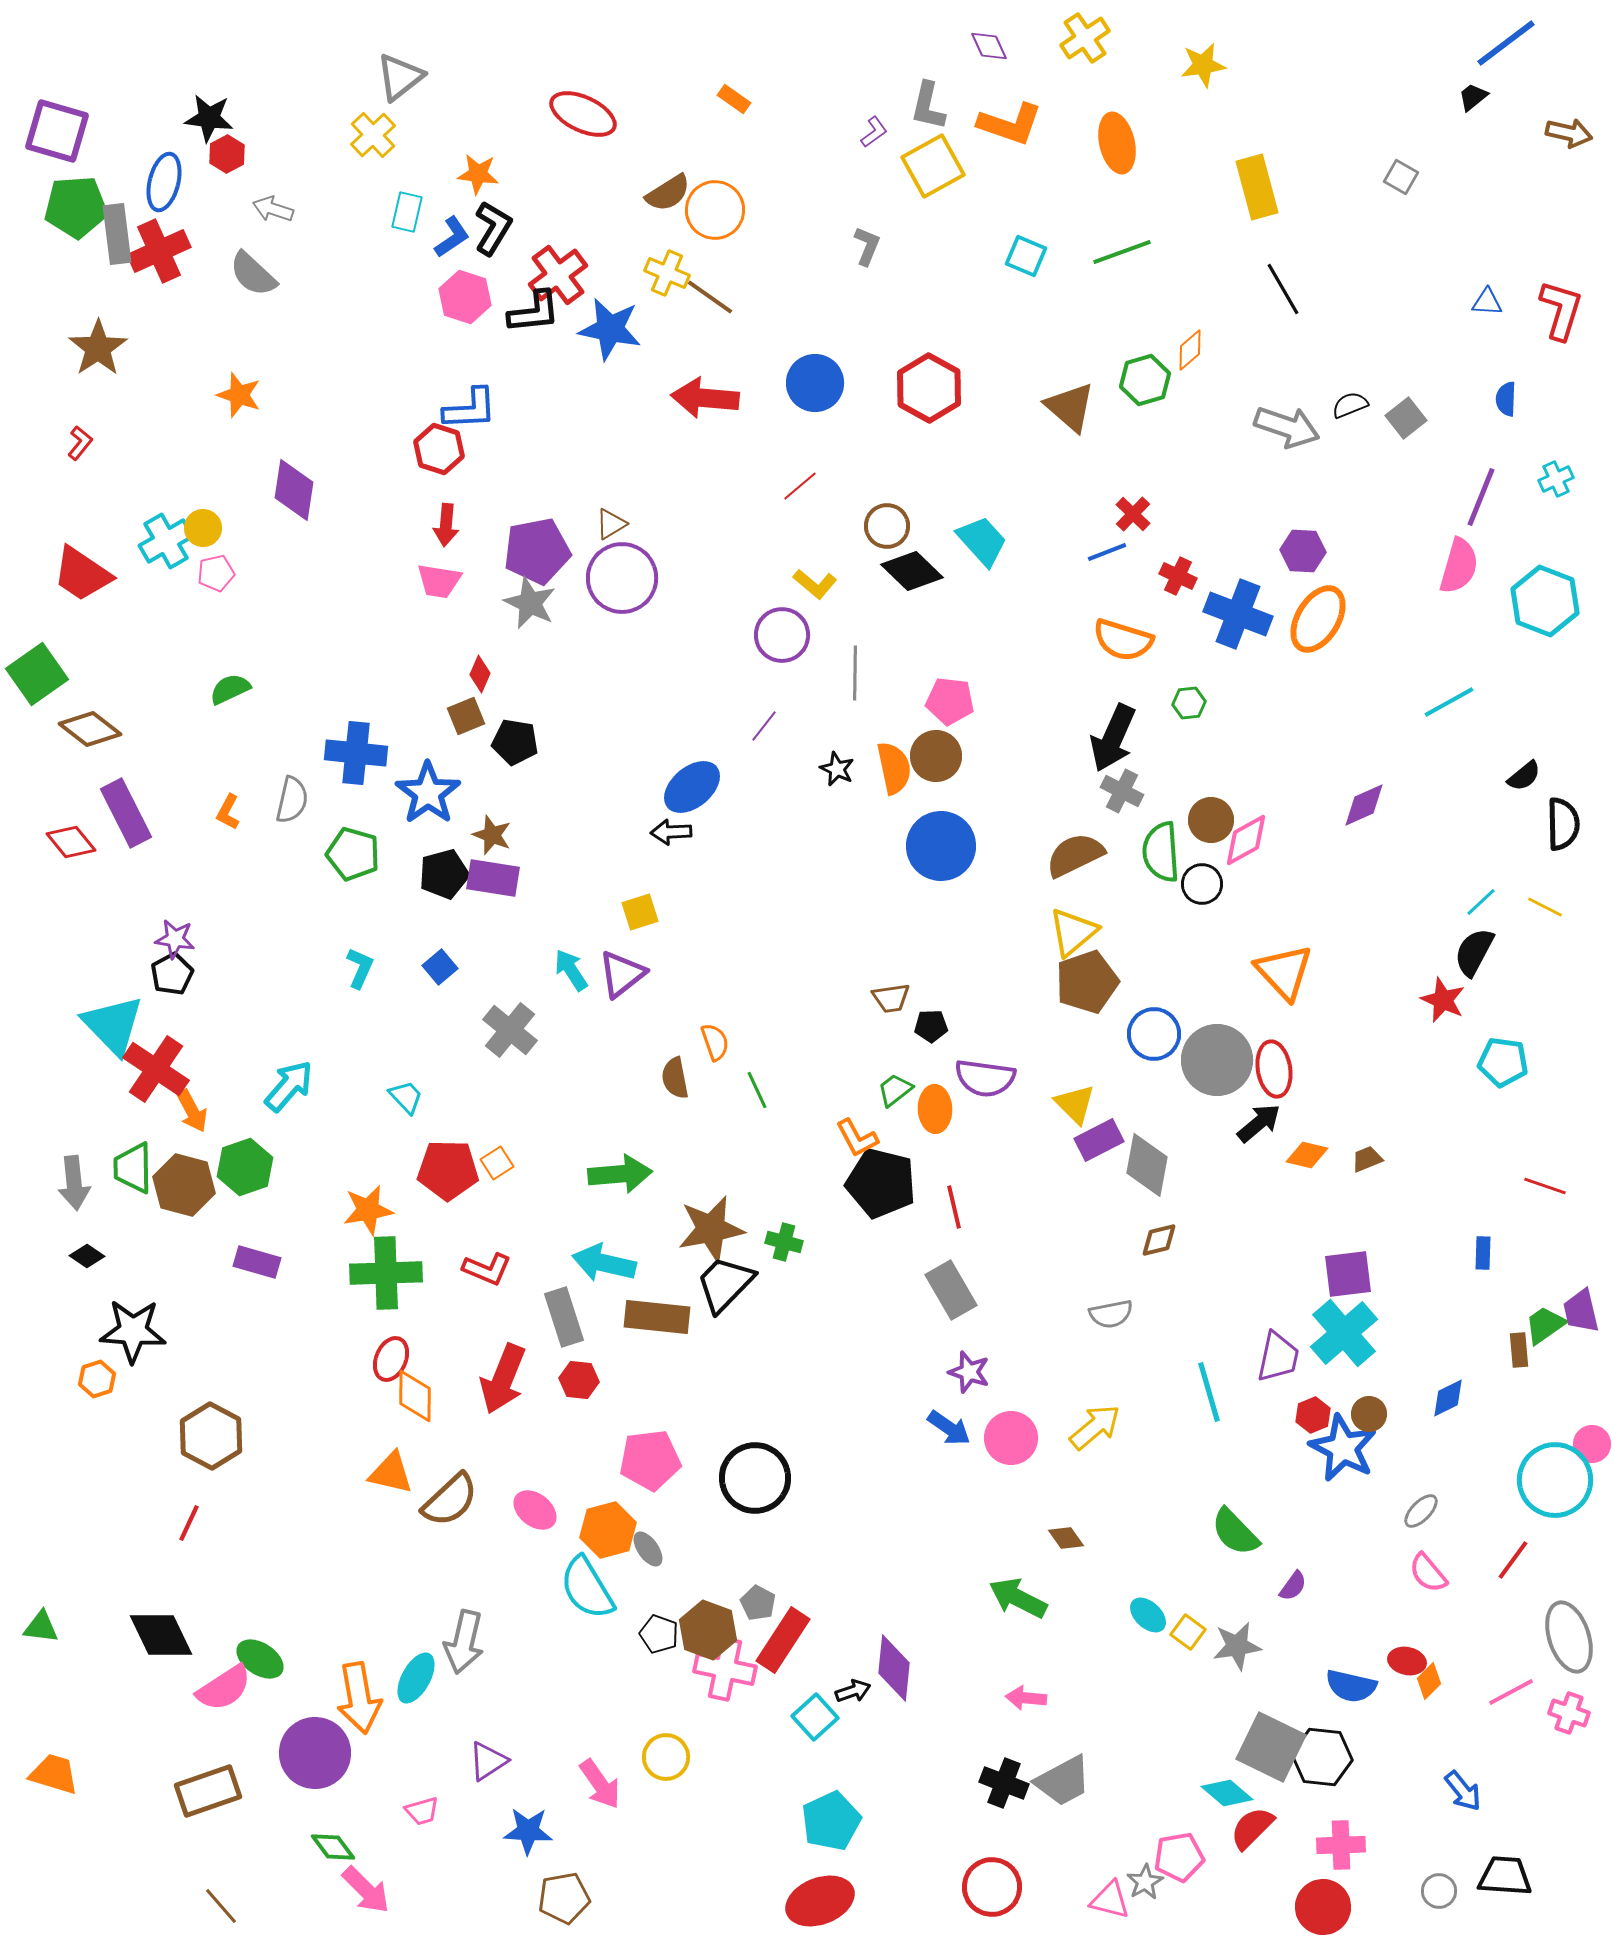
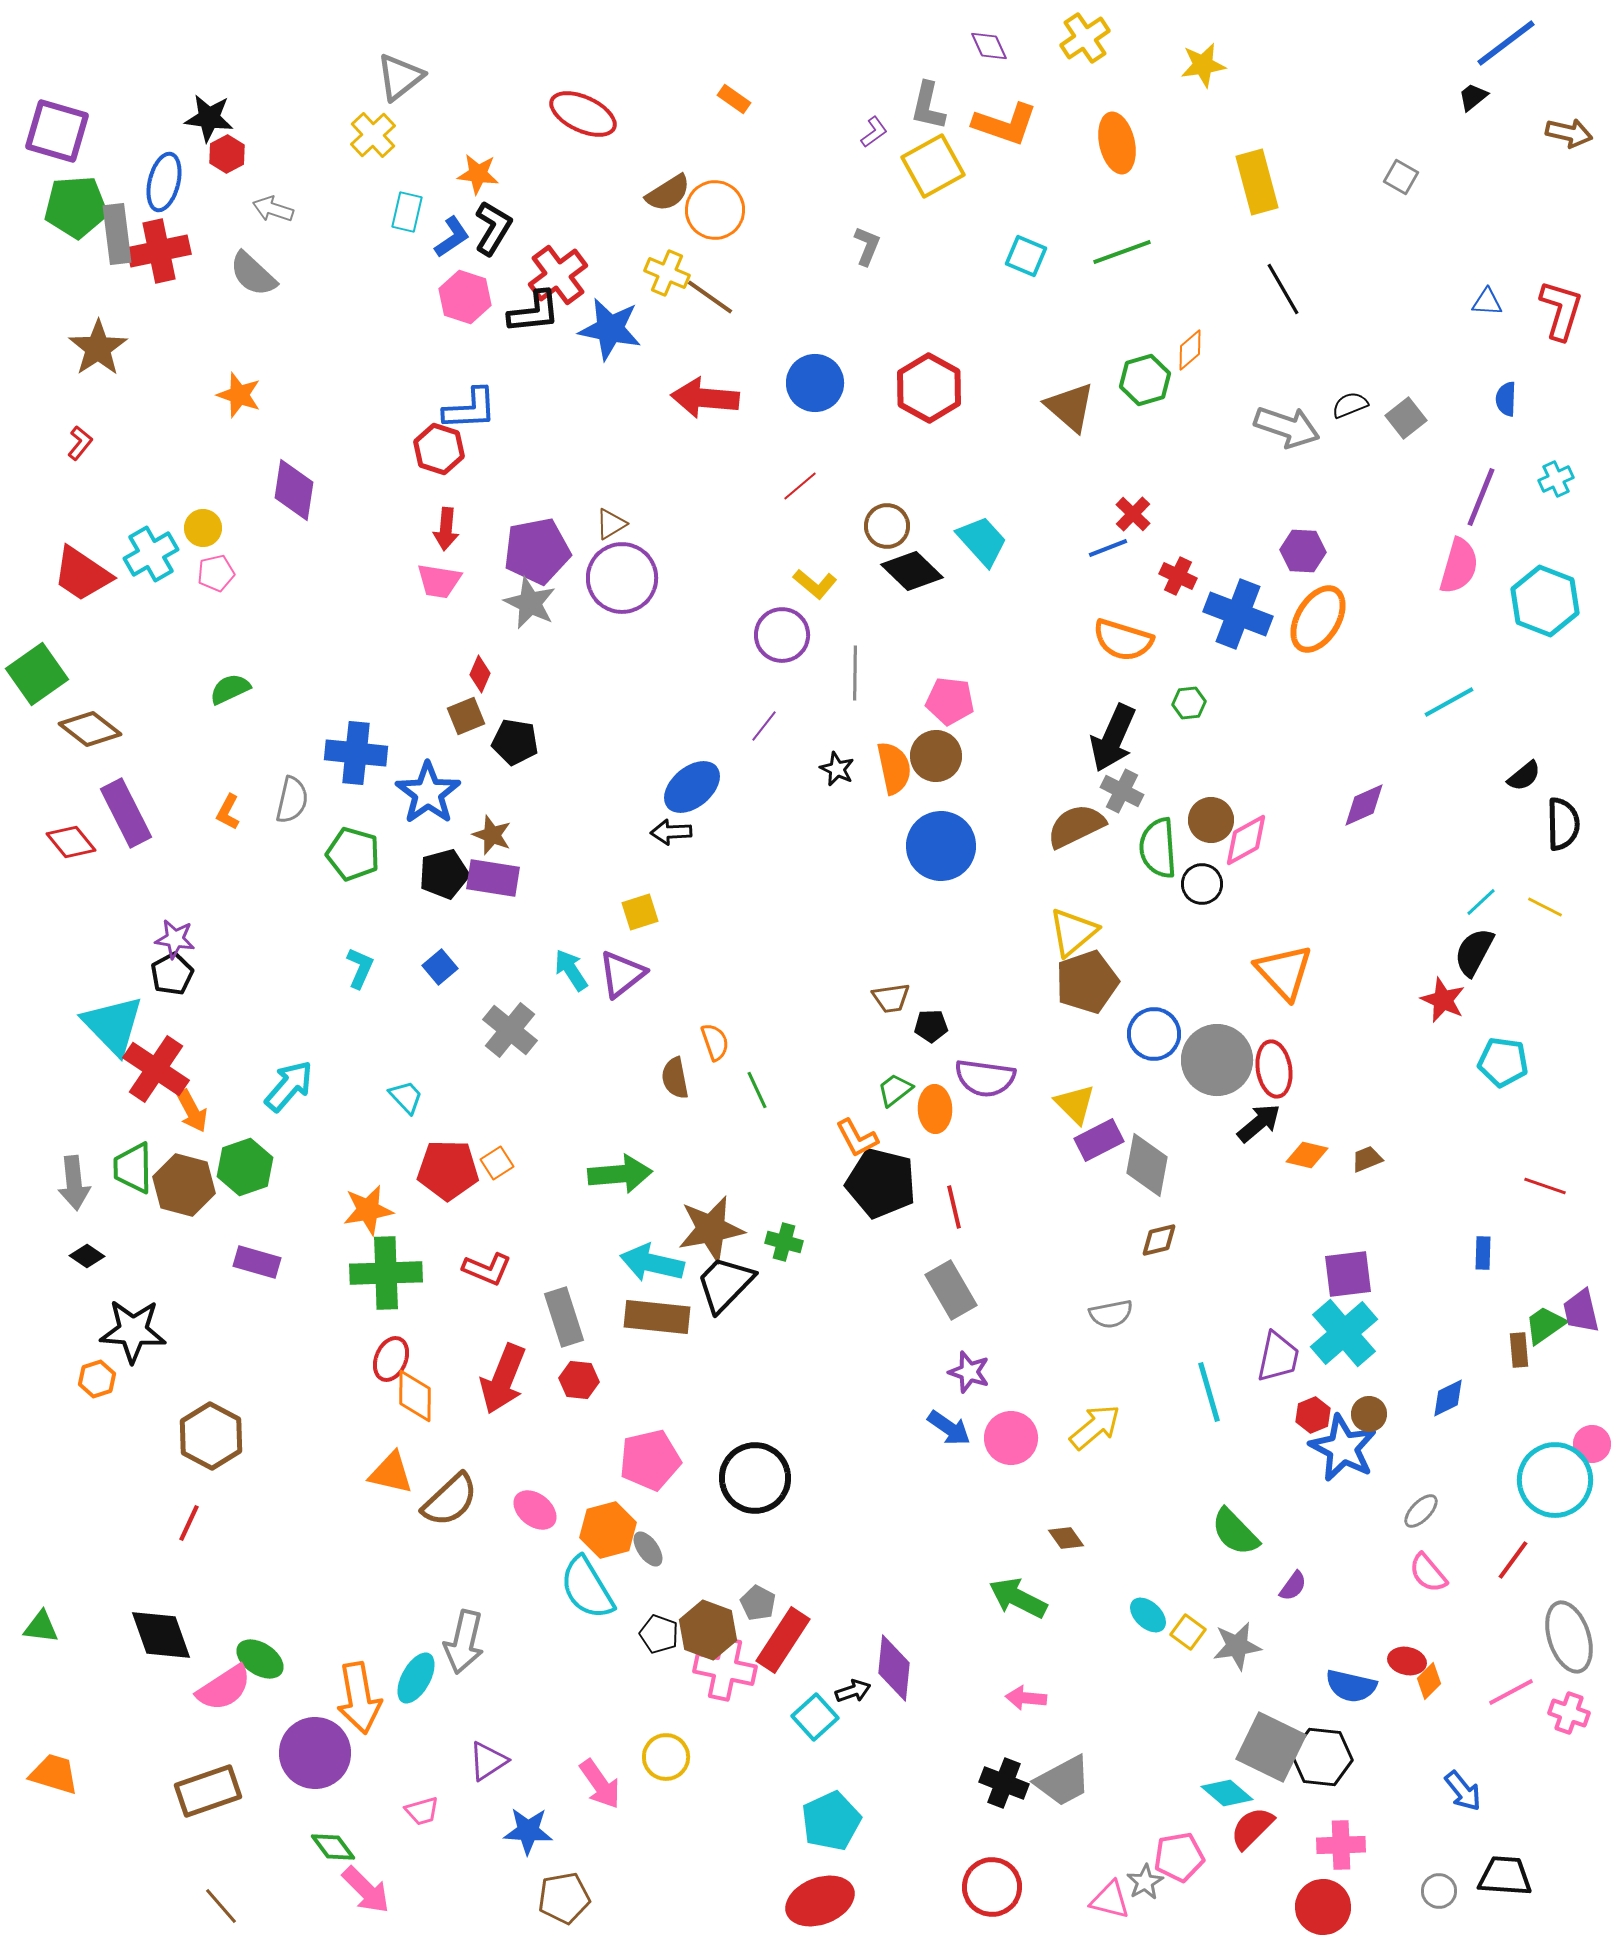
orange L-shape at (1010, 124): moved 5 px left
yellow rectangle at (1257, 187): moved 5 px up
red cross at (159, 251): rotated 12 degrees clockwise
red arrow at (446, 525): moved 4 px down
cyan cross at (166, 541): moved 15 px left, 13 px down
blue line at (1107, 552): moved 1 px right, 4 px up
green semicircle at (1161, 852): moved 3 px left, 4 px up
brown semicircle at (1075, 855): moved 1 px right, 29 px up
cyan arrow at (604, 1263): moved 48 px right
pink pentagon at (650, 1460): rotated 6 degrees counterclockwise
black diamond at (161, 1635): rotated 6 degrees clockwise
